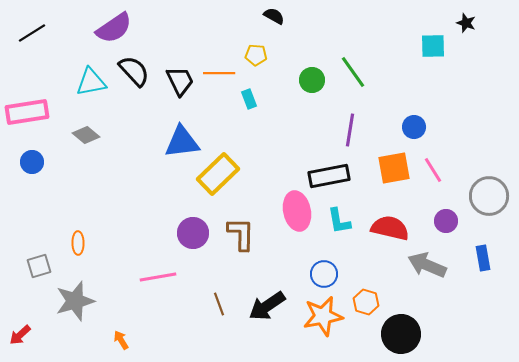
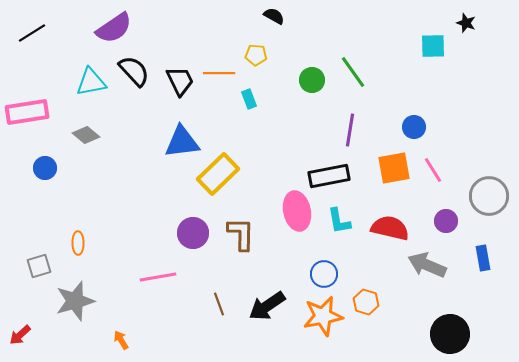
blue circle at (32, 162): moved 13 px right, 6 px down
black circle at (401, 334): moved 49 px right
